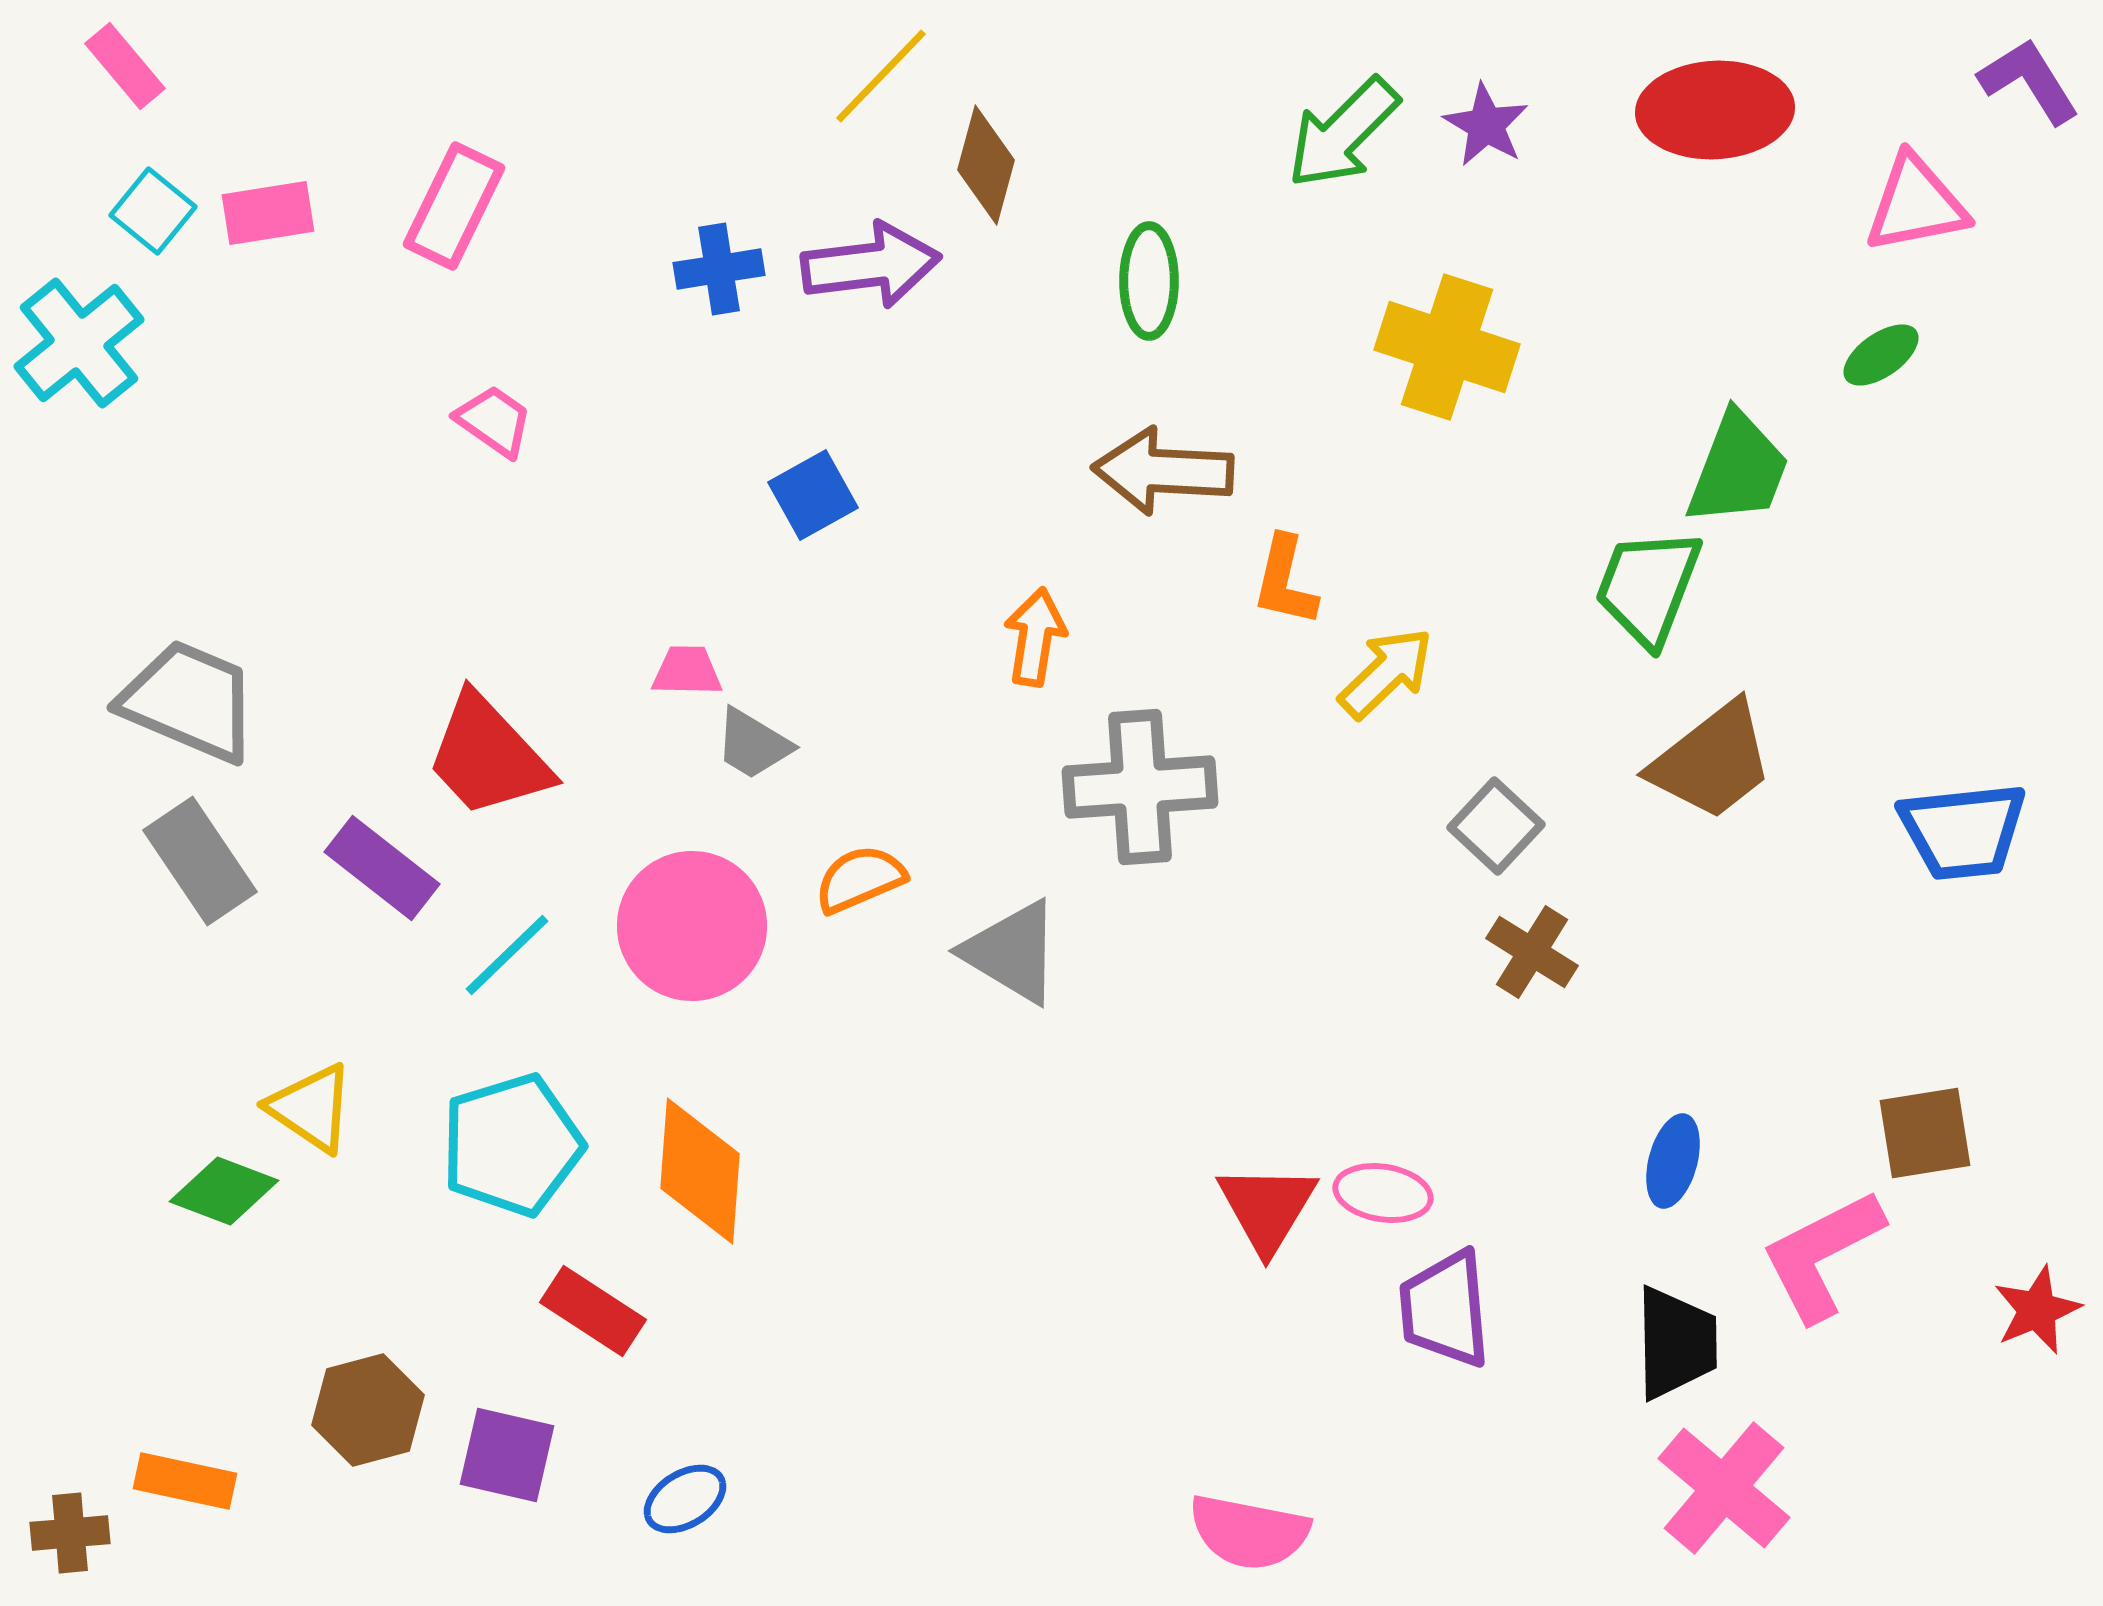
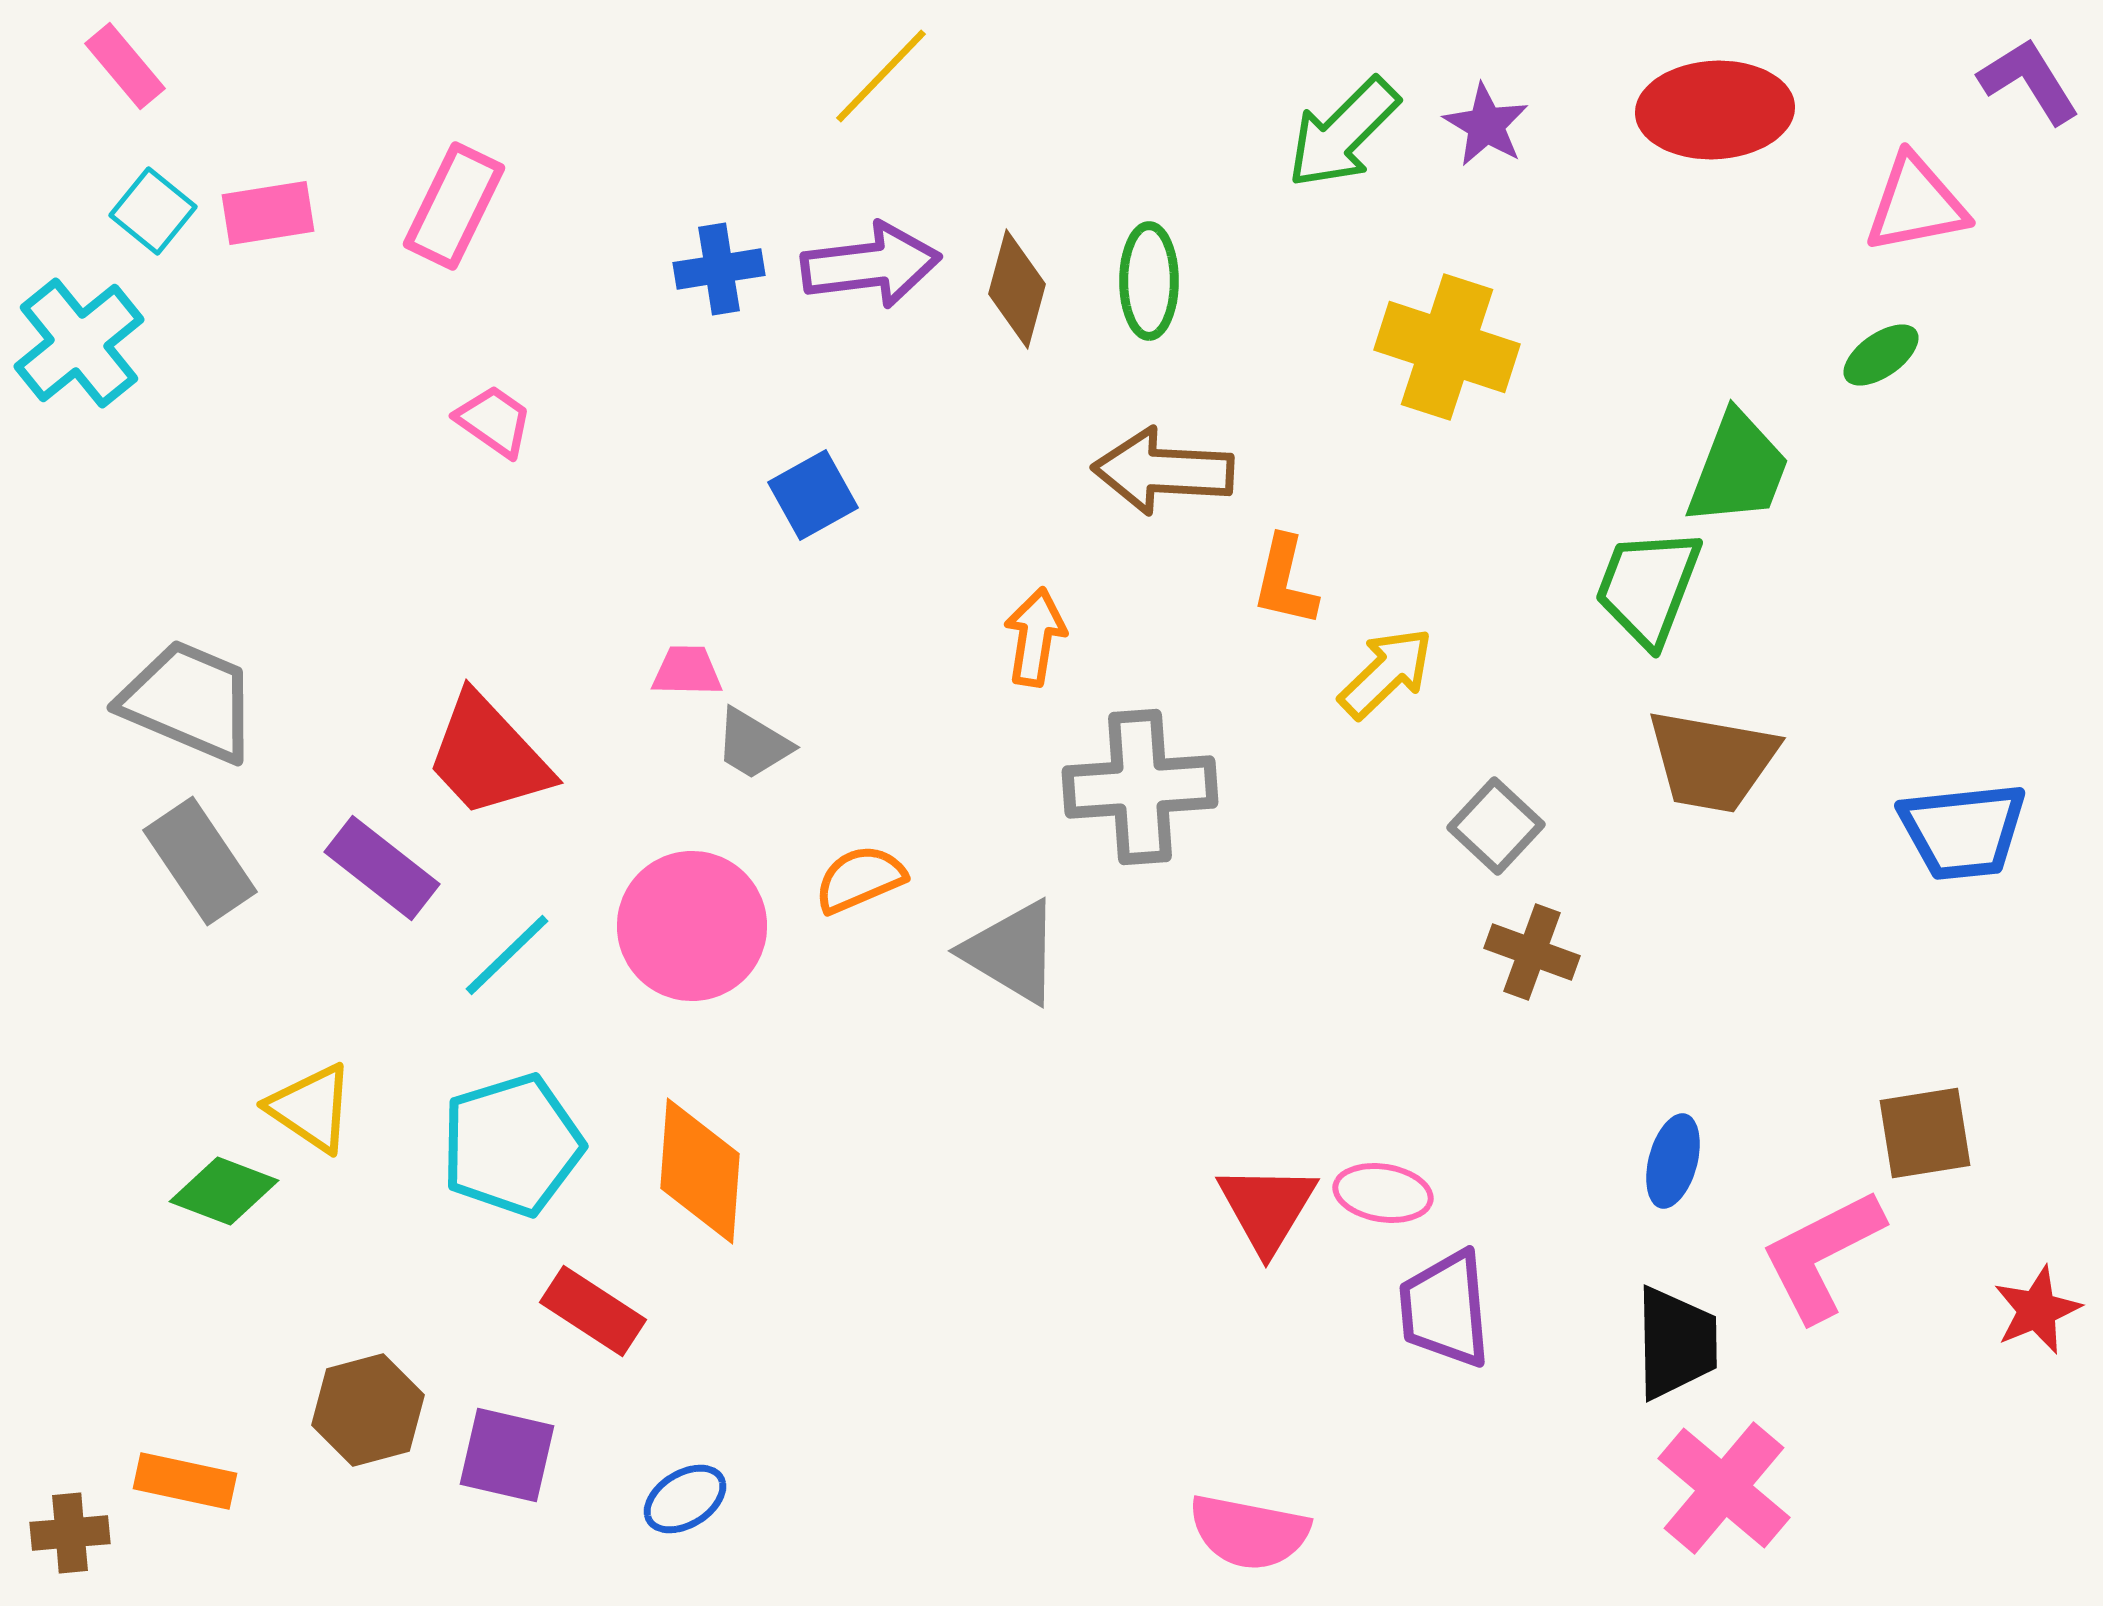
brown diamond at (986, 165): moved 31 px right, 124 px down
brown trapezoid at (1712, 761): rotated 48 degrees clockwise
brown cross at (1532, 952): rotated 12 degrees counterclockwise
